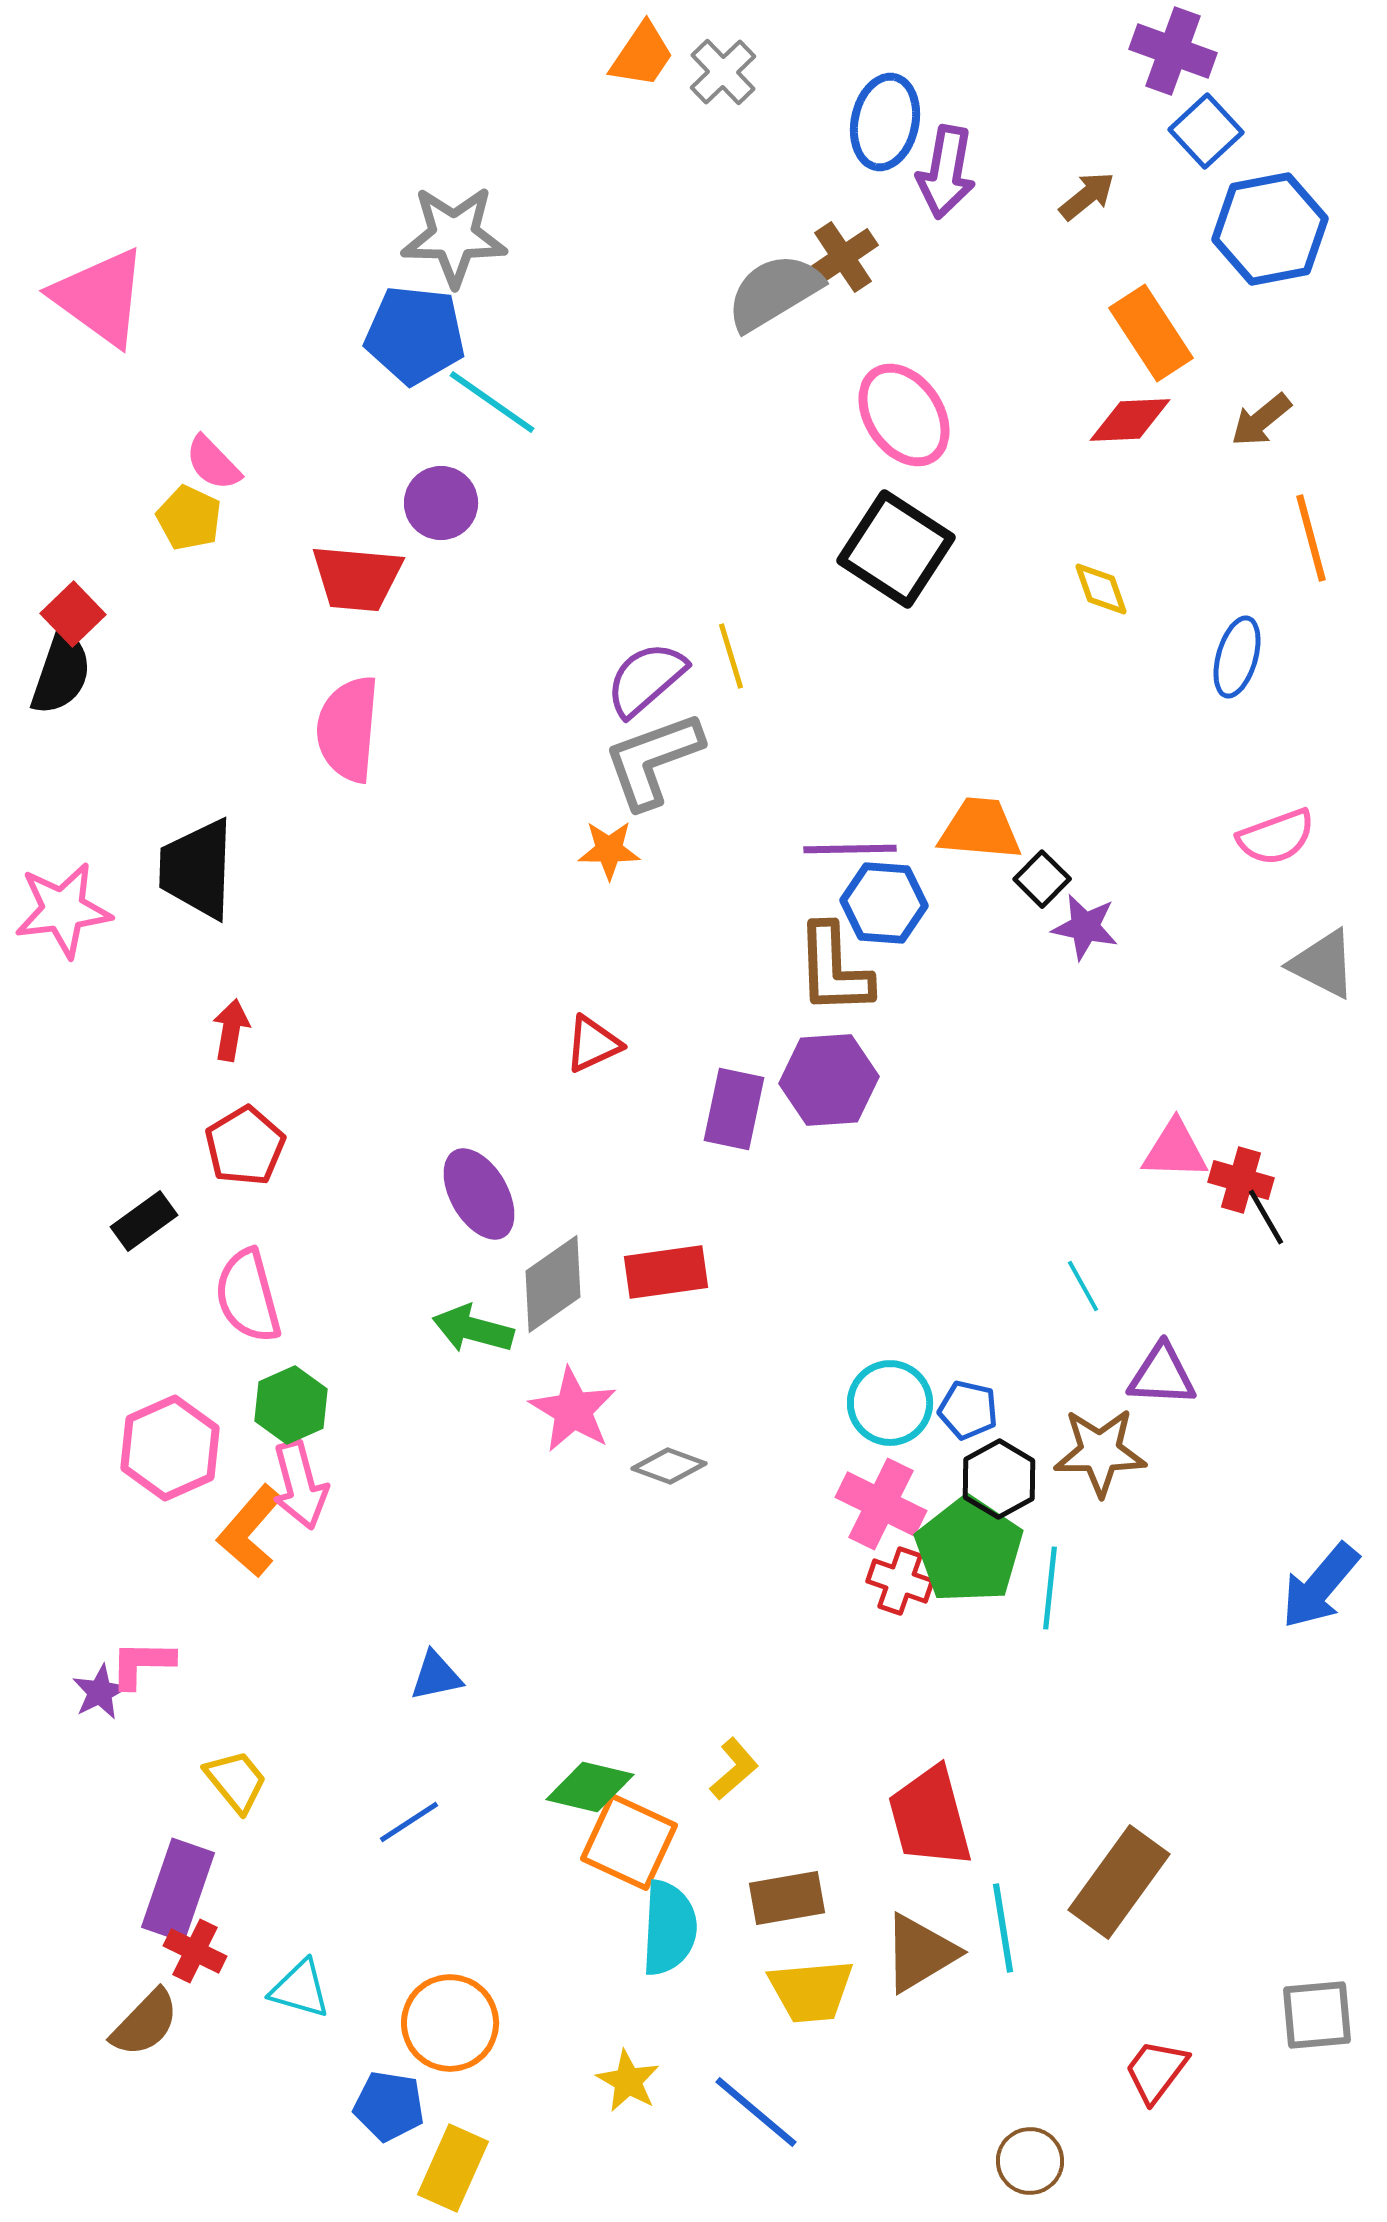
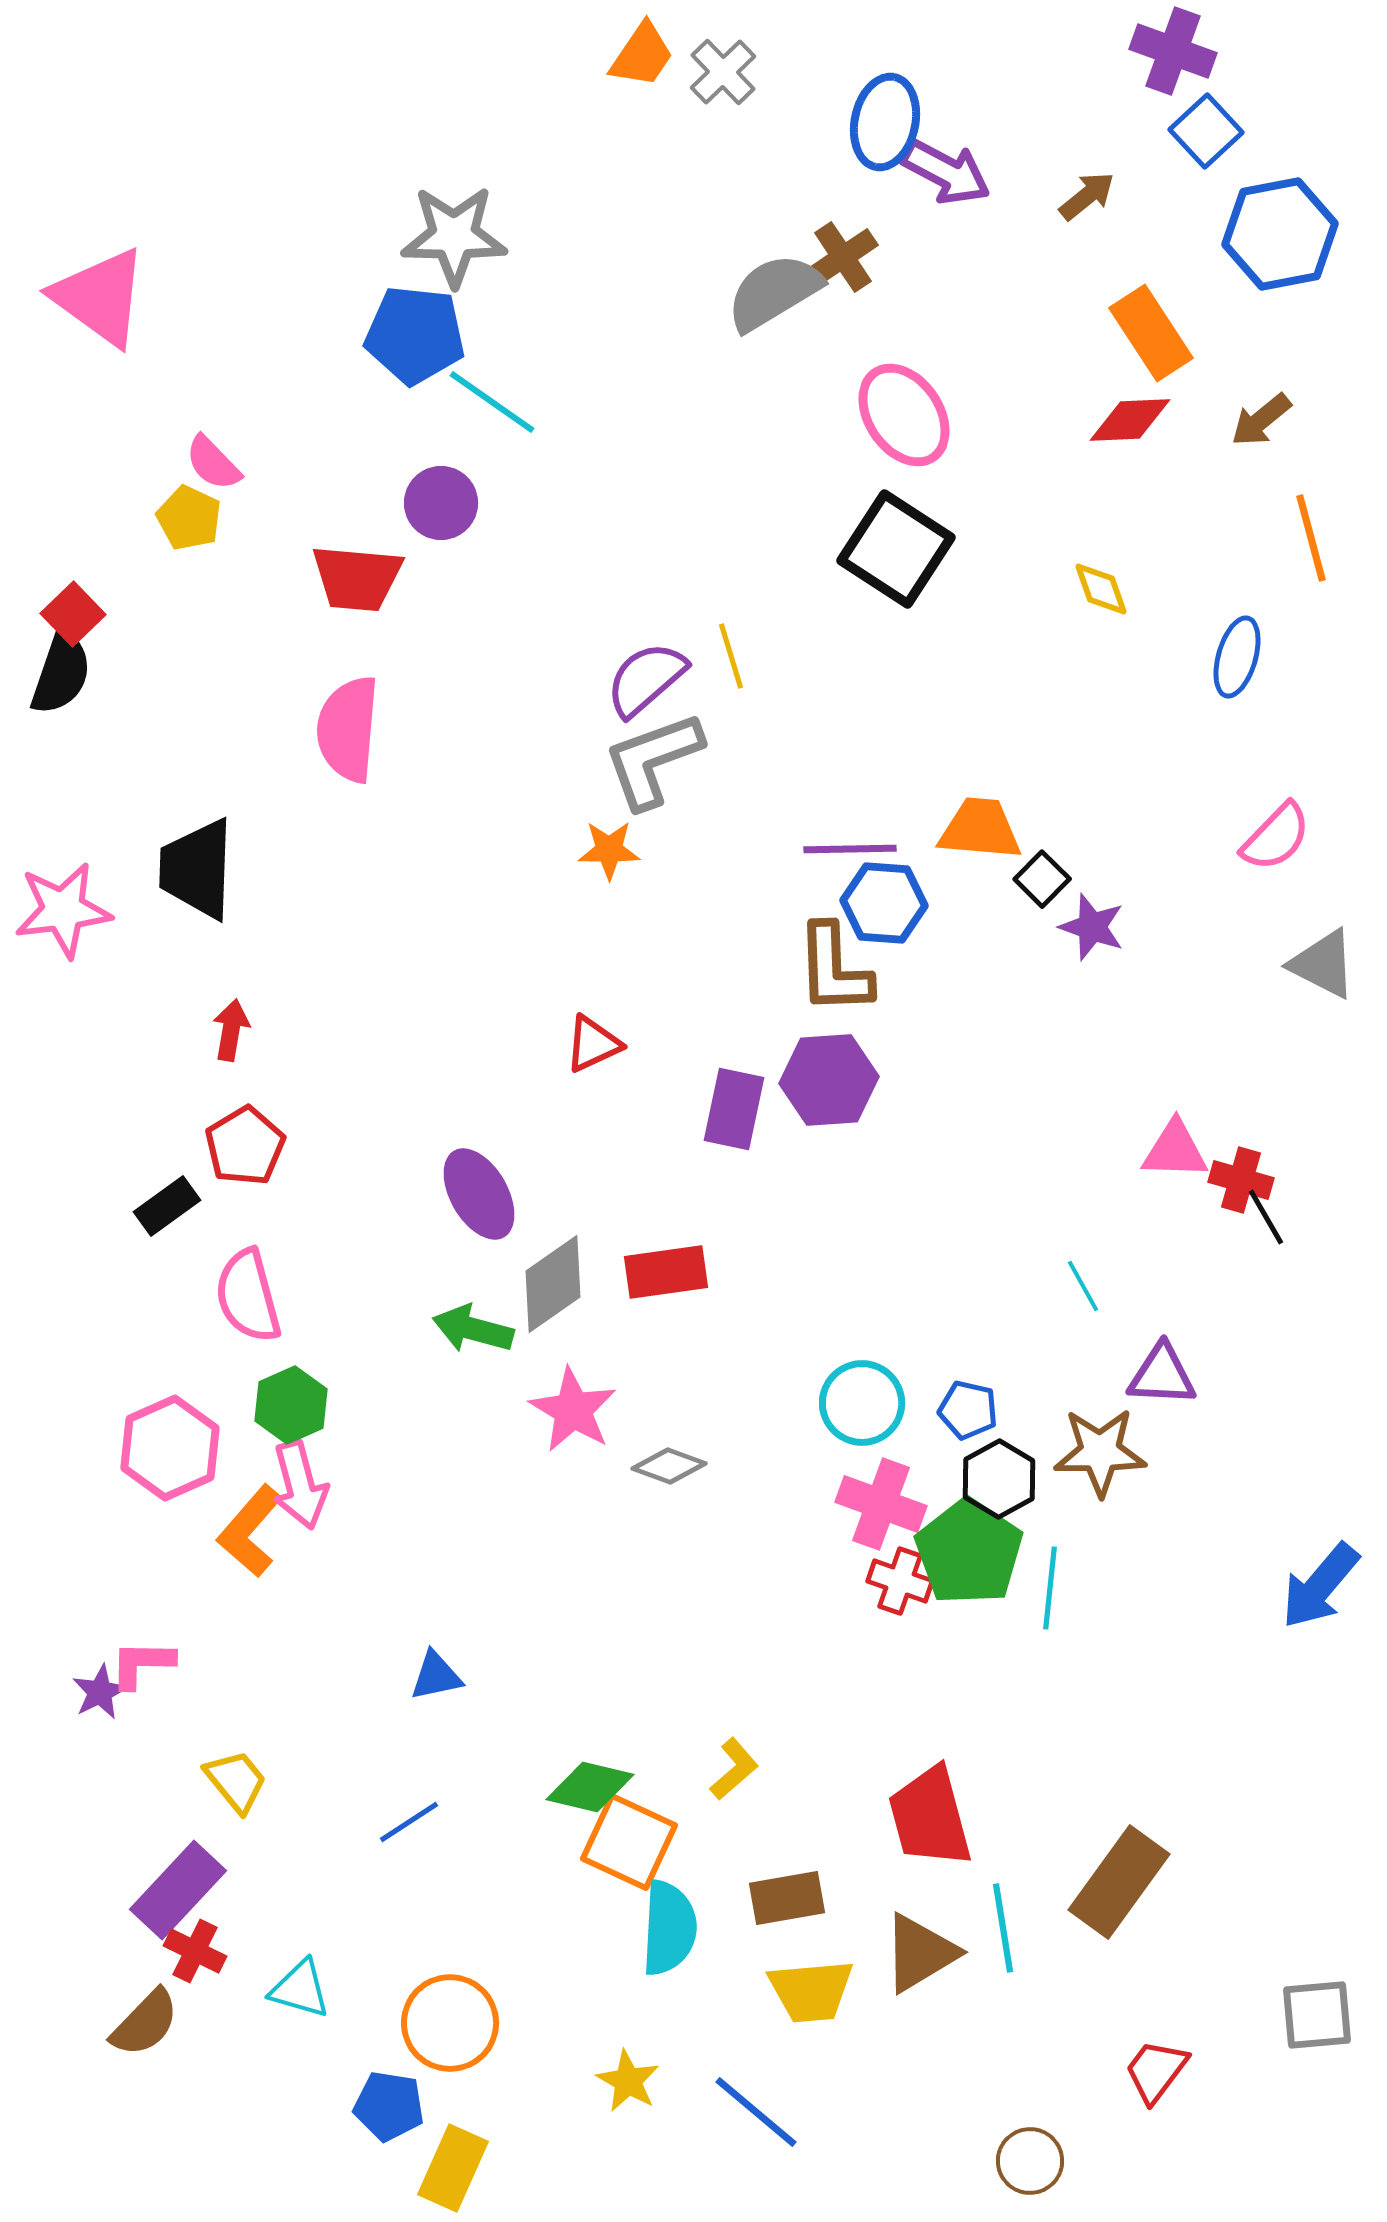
purple arrow at (946, 172): rotated 72 degrees counterclockwise
blue hexagon at (1270, 229): moved 10 px right, 5 px down
pink semicircle at (1276, 837): rotated 26 degrees counterclockwise
purple star at (1085, 927): moved 7 px right; rotated 8 degrees clockwise
black rectangle at (144, 1221): moved 23 px right, 15 px up
cyan circle at (890, 1403): moved 28 px left
pink cross at (881, 1504): rotated 6 degrees counterclockwise
green pentagon at (969, 1550): moved 2 px down
purple rectangle at (178, 1890): rotated 24 degrees clockwise
